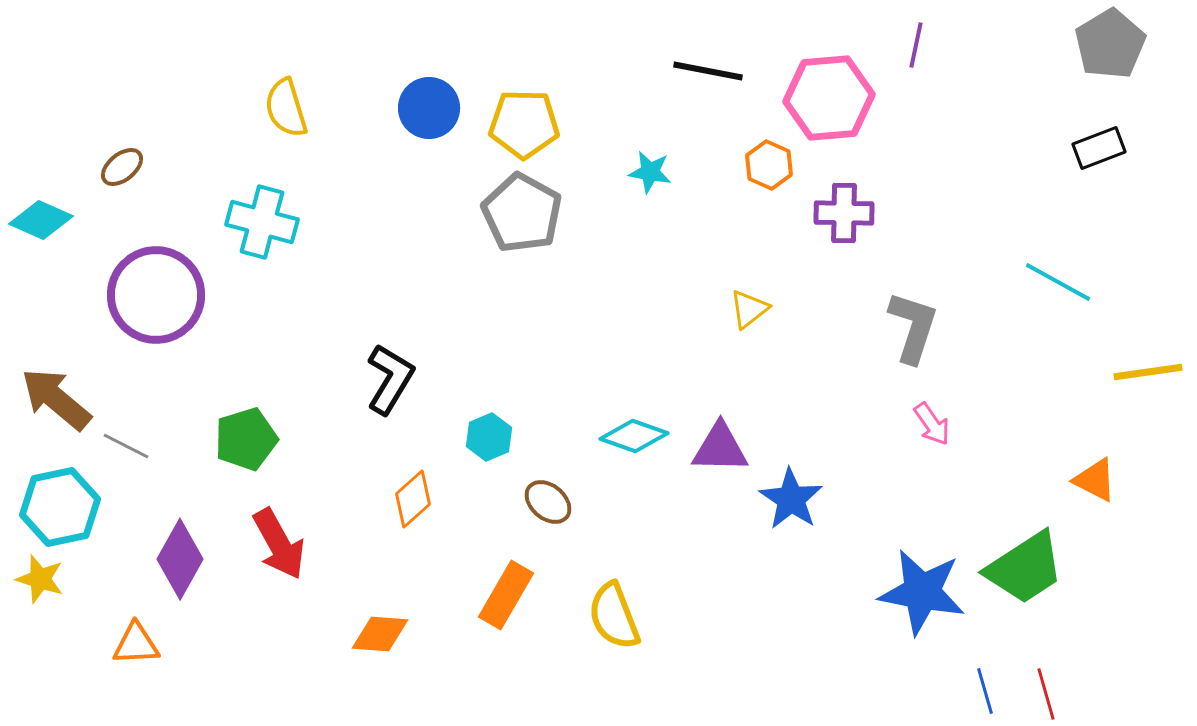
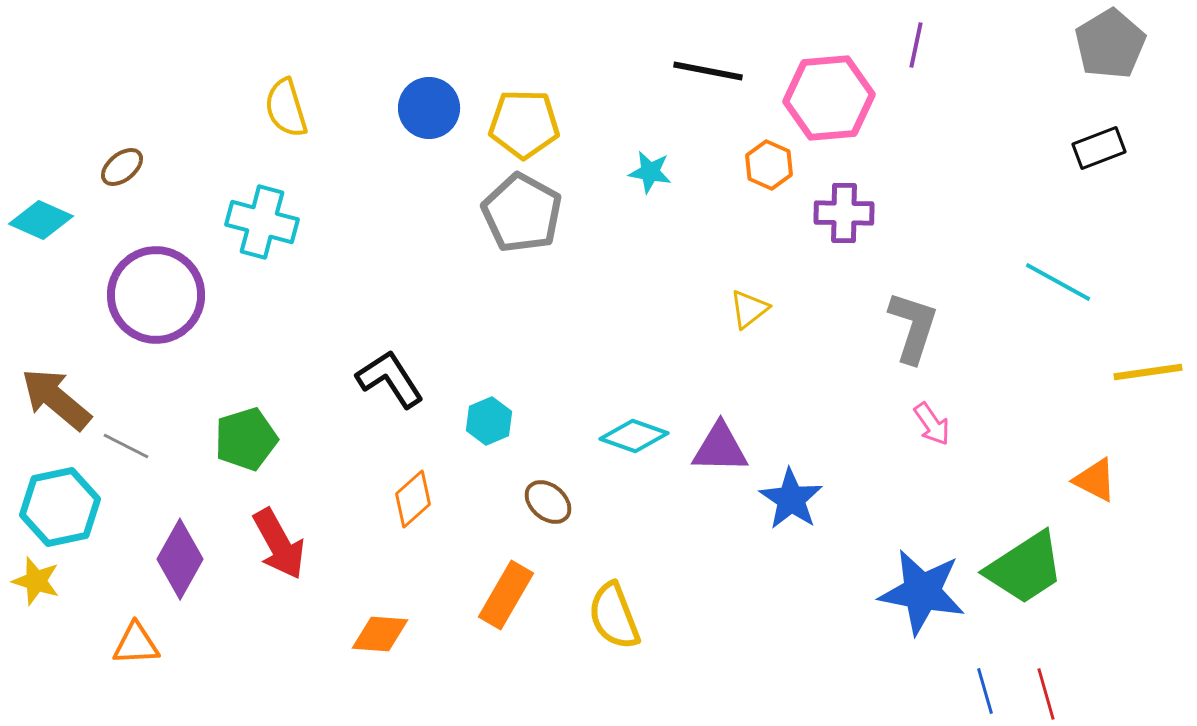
black L-shape at (390, 379): rotated 64 degrees counterclockwise
cyan hexagon at (489, 437): moved 16 px up
yellow star at (40, 579): moved 4 px left, 2 px down
